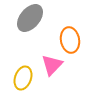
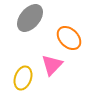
orange ellipse: moved 1 px left, 2 px up; rotated 35 degrees counterclockwise
